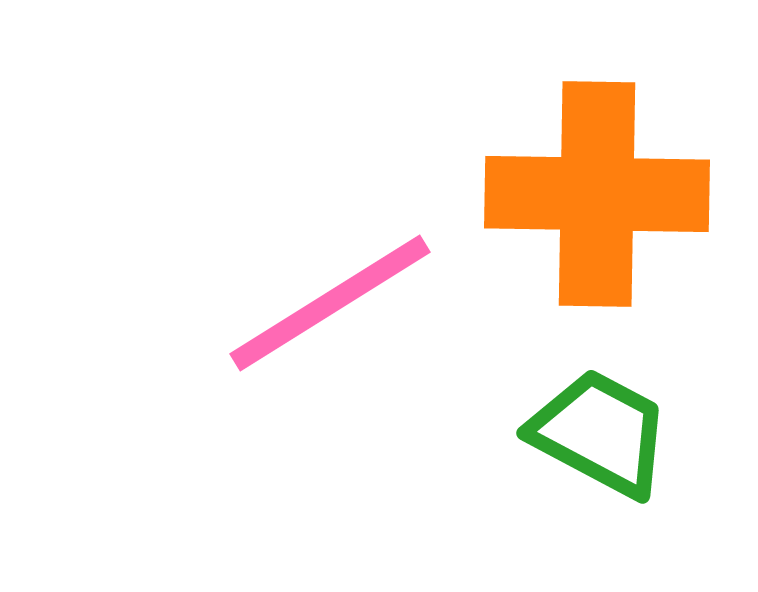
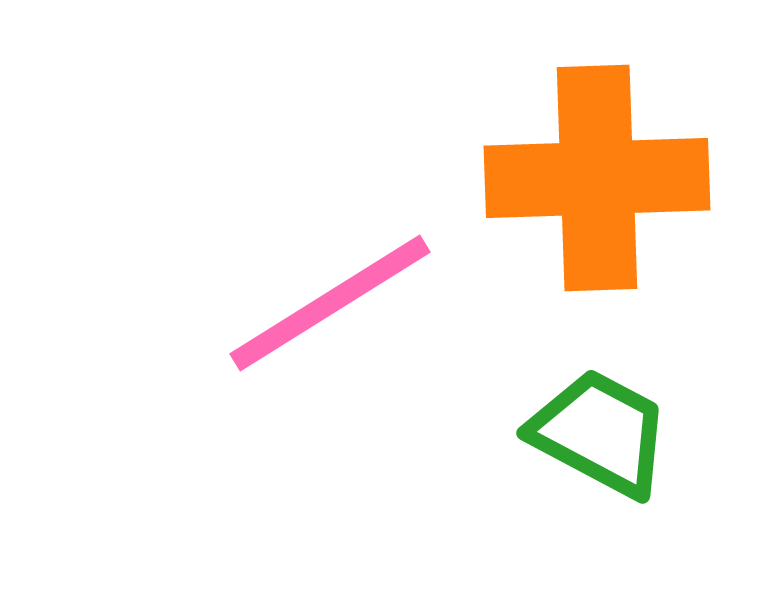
orange cross: moved 16 px up; rotated 3 degrees counterclockwise
